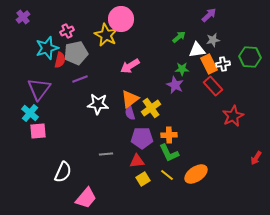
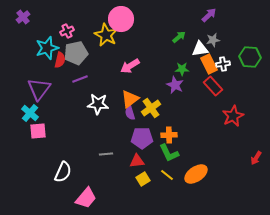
white triangle: moved 3 px right, 1 px up
